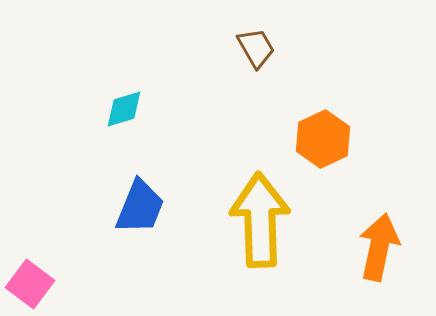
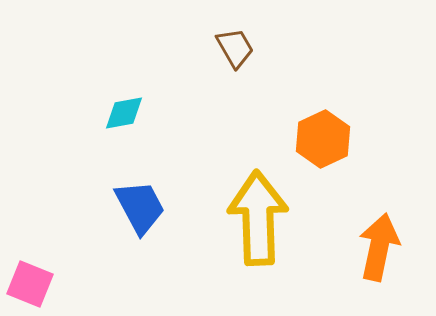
brown trapezoid: moved 21 px left
cyan diamond: moved 4 px down; rotated 6 degrees clockwise
blue trapezoid: rotated 50 degrees counterclockwise
yellow arrow: moved 2 px left, 2 px up
pink square: rotated 15 degrees counterclockwise
